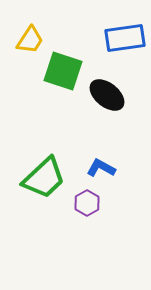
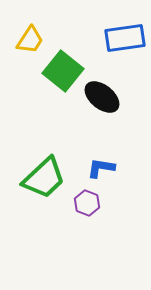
green square: rotated 21 degrees clockwise
black ellipse: moved 5 px left, 2 px down
blue L-shape: rotated 20 degrees counterclockwise
purple hexagon: rotated 10 degrees counterclockwise
